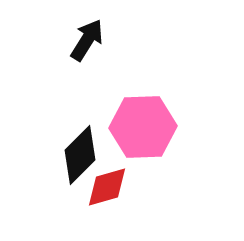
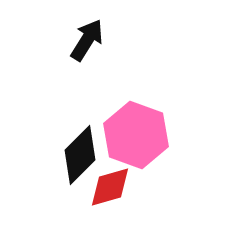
pink hexagon: moved 7 px left, 8 px down; rotated 22 degrees clockwise
red diamond: moved 3 px right
